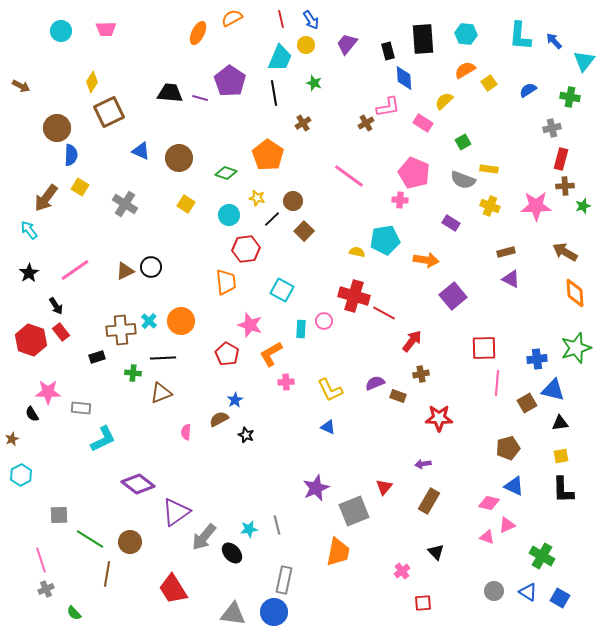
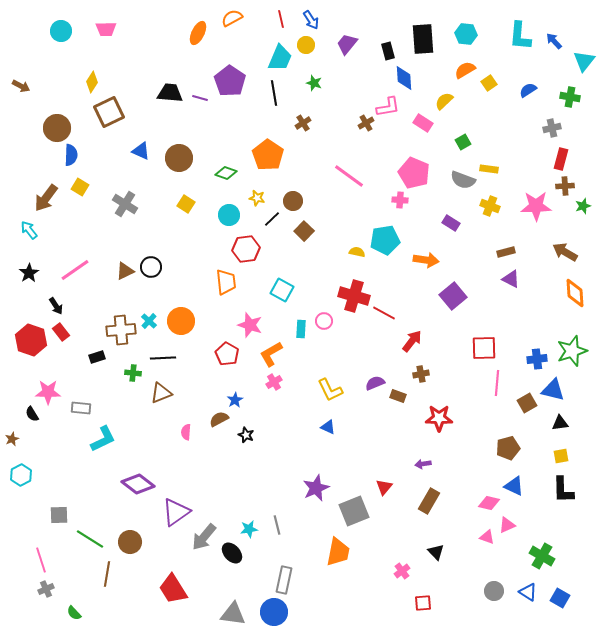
green star at (576, 348): moved 4 px left, 3 px down
pink cross at (286, 382): moved 12 px left; rotated 28 degrees counterclockwise
